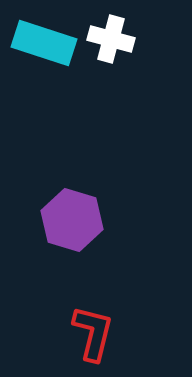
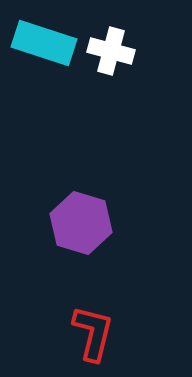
white cross: moved 12 px down
purple hexagon: moved 9 px right, 3 px down
